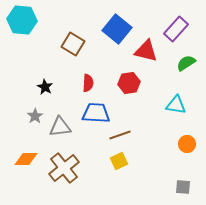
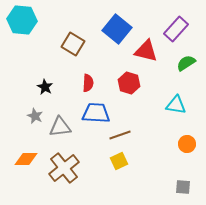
red hexagon: rotated 25 degrees clockwise
gray star: rotated 14 degrees counterclockwise
